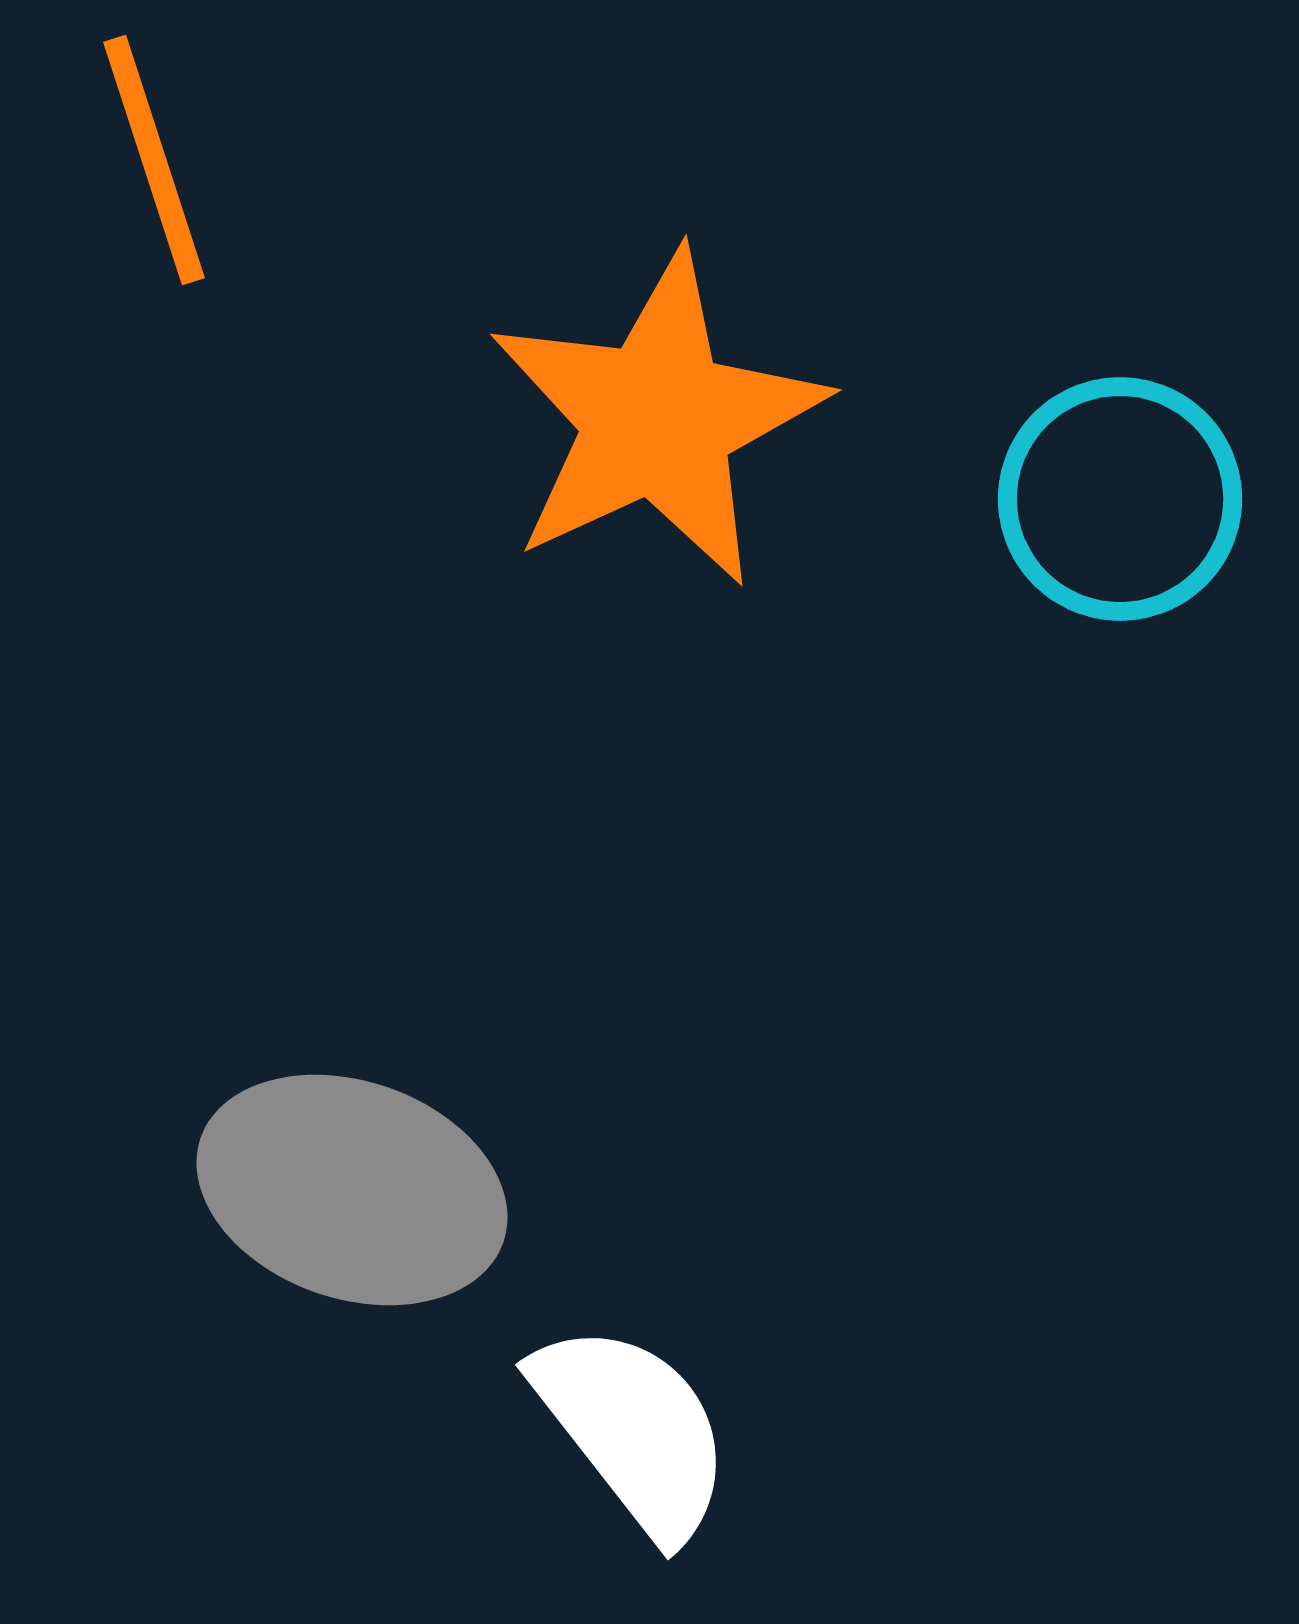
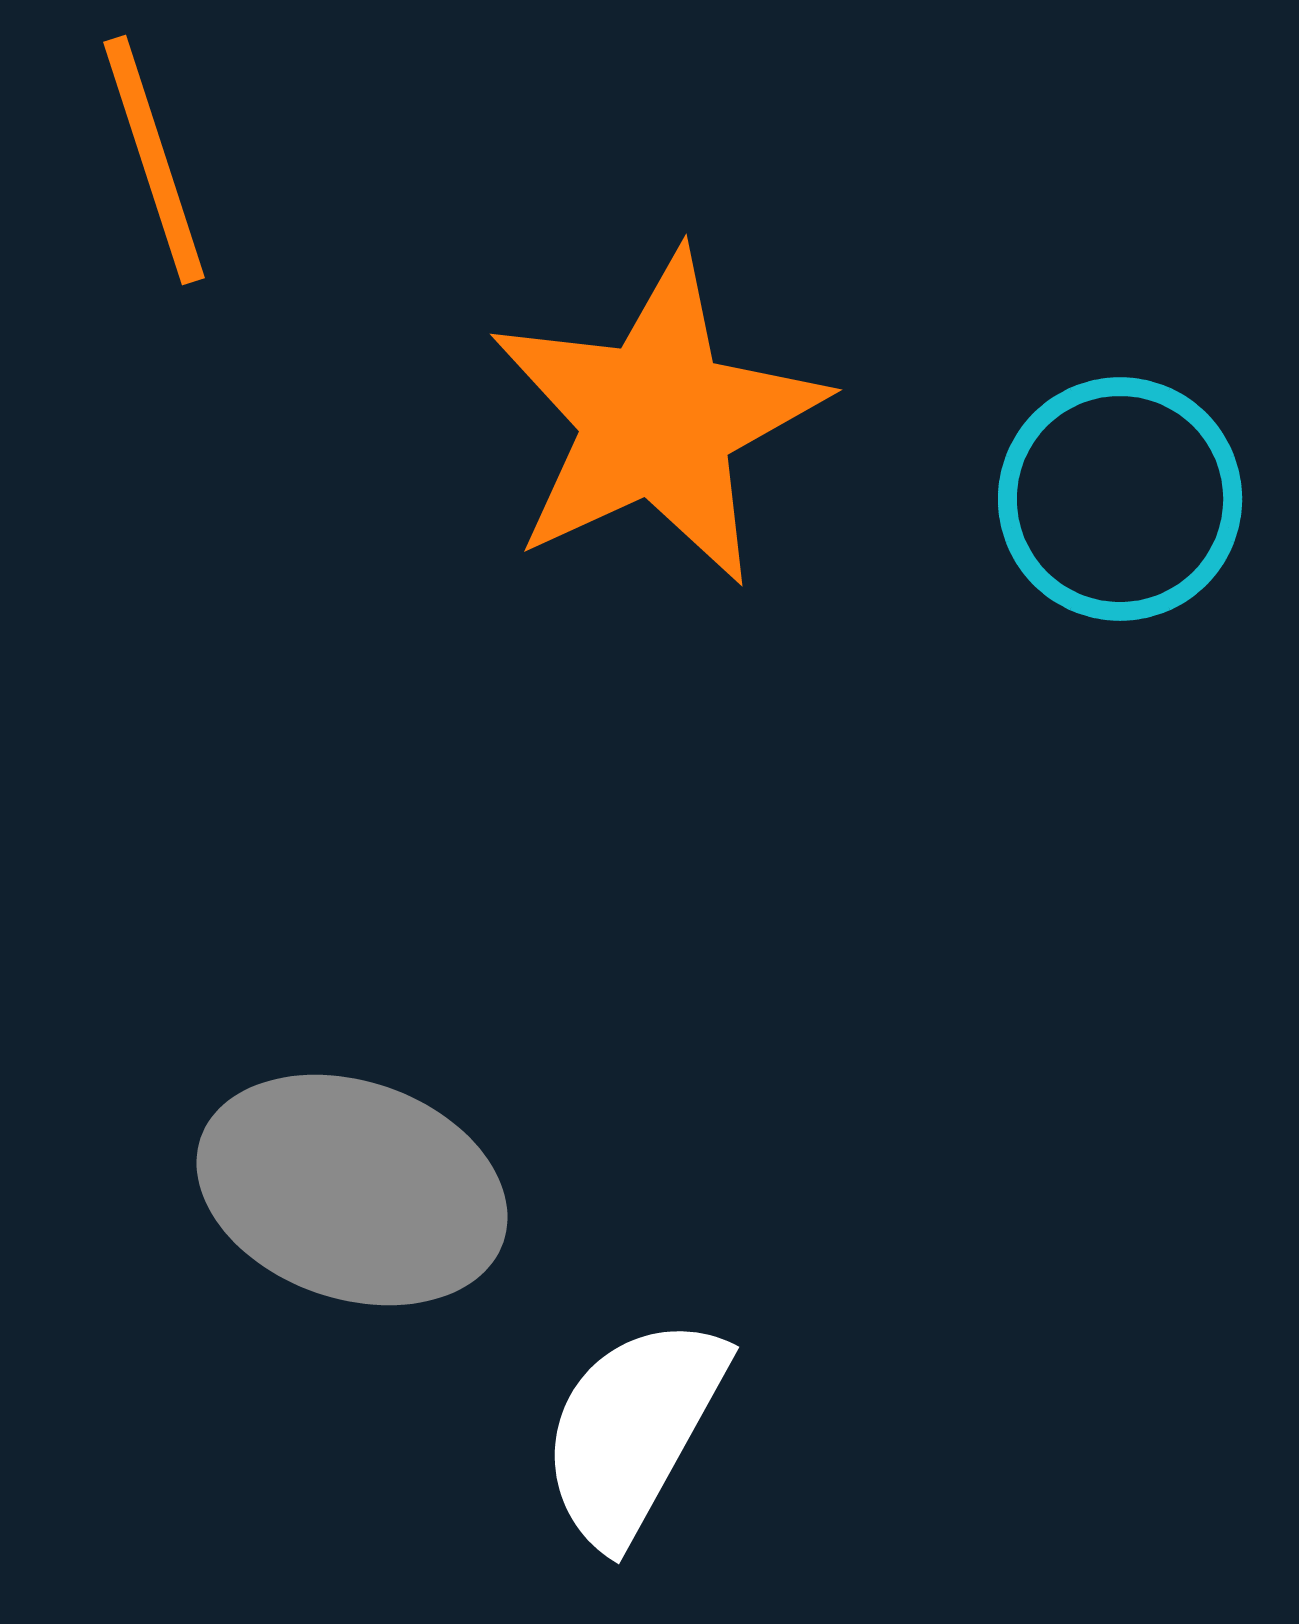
white semicircle: rotated 113 degrees counterclockwise
